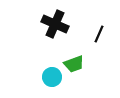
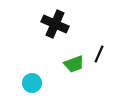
black line: moved 20 px down
cyan circle: moved 20 px left, 6 px down
